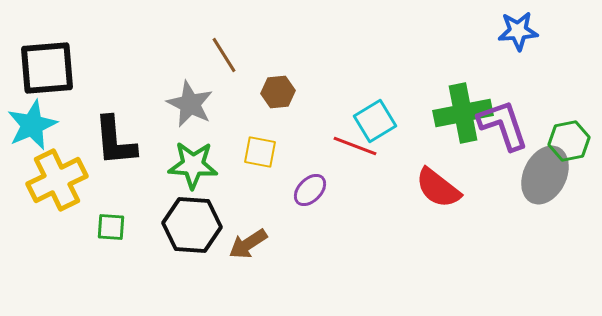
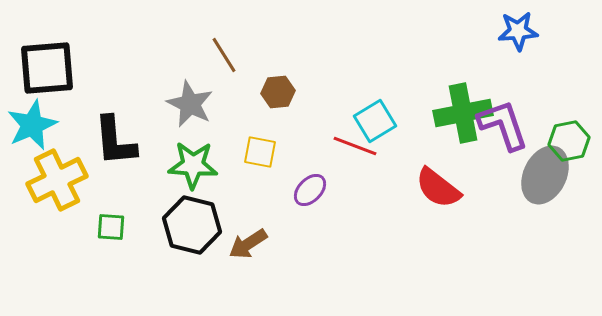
black hexagon: rotated 10 degrees clockwise
